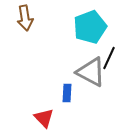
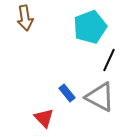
black line: moved 2 px down
gray triangle: moved 9 px right, 25 px down
blue rectangle: rotated 42 degrees counterclockwise
